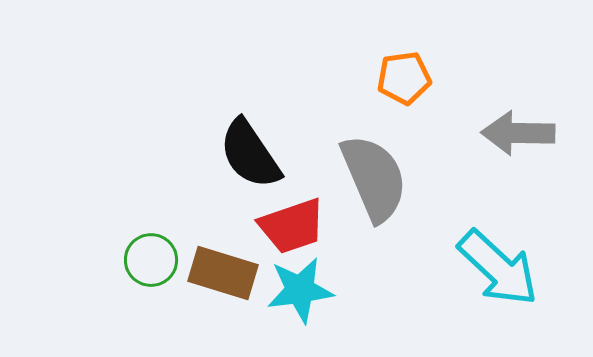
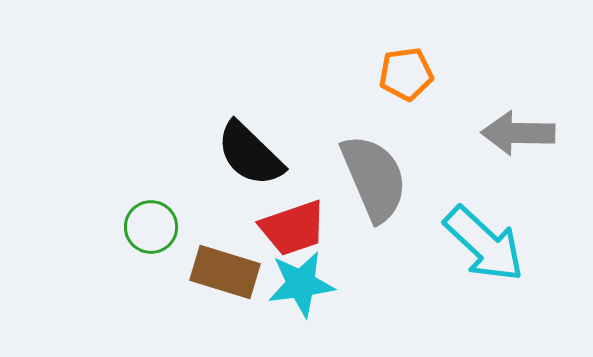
orange pentagon: moved 2 px right, 4 px up
black semicircle: rotated 12 degrees counterclockwise
red trapezoid: moved 1 px right, 2 px down
green circle: moved 33 px up
cyan arrow: moved 14 px left, 24 px up
brown rectangle: moved 2 px right, 1 px up
cyan star: moved 1 px right, 6 px up
